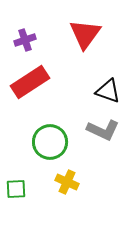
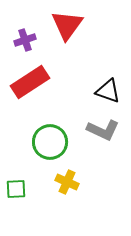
red triangle: moved 18 px left, 9 px up
